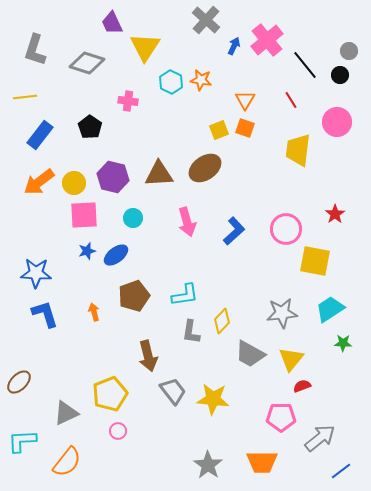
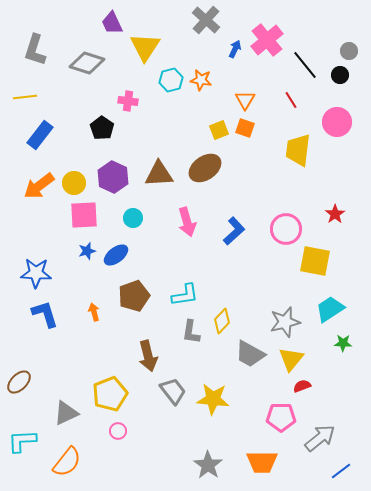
blue arrow at (234, 46): moved 1 px right, 3 px down
cyan hexagon at (171, 82): moved 2 px up; rotated 20 degrees clockwise
black pentagon at (90, 127): moved 12 px right, 1 px down
purple hexagon at (113, 177): rotated 12 degrees clockwise
orange arrow at (39, 182): moved 4 px down
gray star at (282, 313): moved 3 px right, 9 px down; rotated 8 degrees counterclockwise
